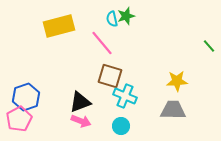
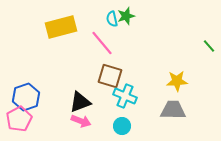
yellow rectangle: moved 2 px right, 1 px down
cyan circle: moved 1 px right
